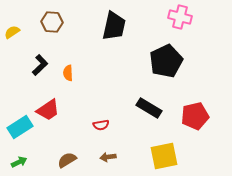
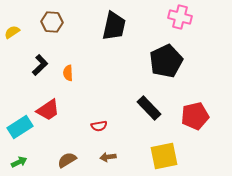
black rectangle: rotated 15 degrees clockwise
red semicircle: moved 2 px left, 1 px down
